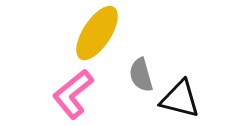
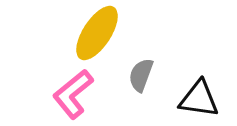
gray semicircle: rotated 36 degrees clockwise
black triangle: moved 19 px right; rotated 6 degrees counterclockwise
